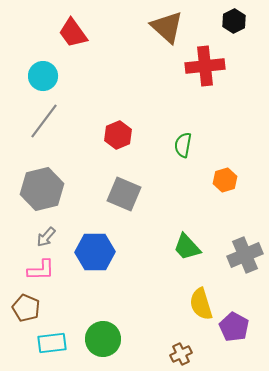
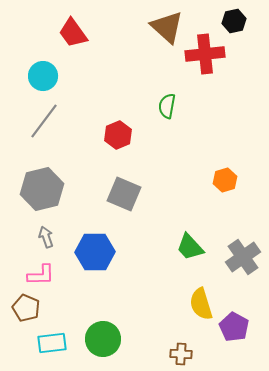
black hexagon: rotated 15 degrees clockwise
red cross: moved 12 px up
green semicircle: moved 16 px left, 39 px up
gray arrow: rotated 120 degrees clockwise
green trapezoid: moved 3 px right
gray cross: moved 2 px left, 2 px down; rotated 12 degrees counterclockwise
pink L-shape: moved 5 px down
brown cross: rotated 30 degrees clockwise
